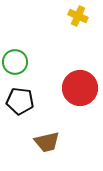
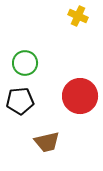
green circle: moved 10 px right, 1 px down
red circle: moved 8 px down
black pentagon: rotated 12 degrees counterclockwise
